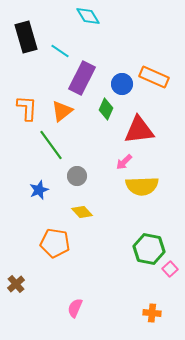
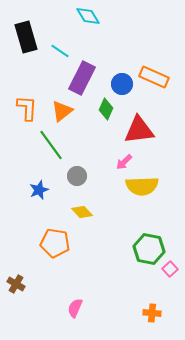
brown cross: rotated 18 degrees counterclockwise
